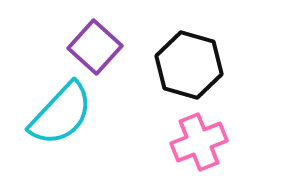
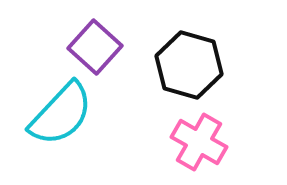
pink cross: rotated 38 degrees counterclockwise
